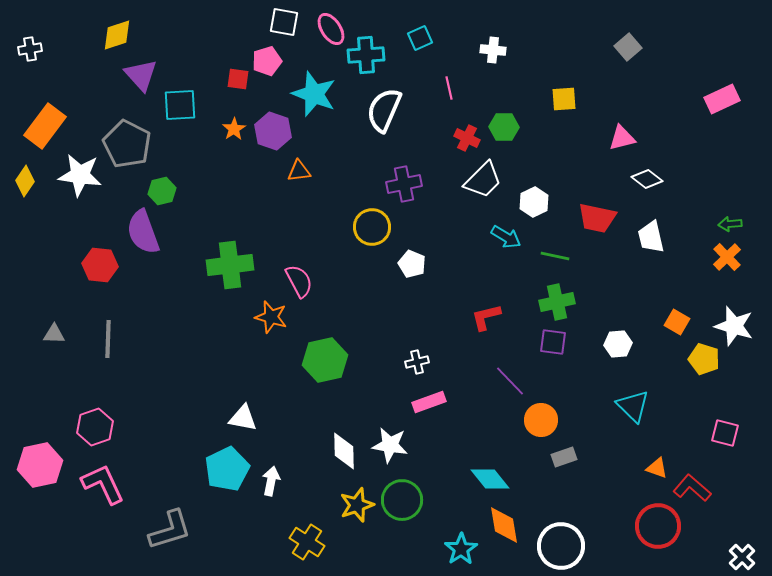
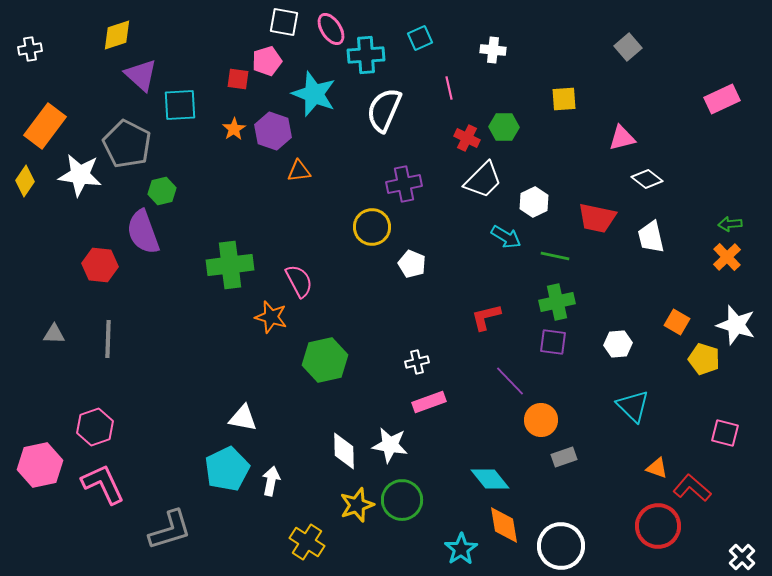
purple triangle at (141, 75): rotated 6 degrees counterclockwise
white star at (734, 326): moved 2 px right, 1 px up
